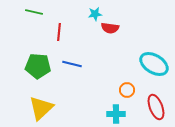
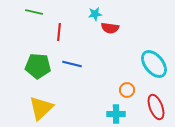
cyan ellipse: rotated 20 degrees clockwise
